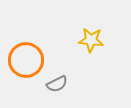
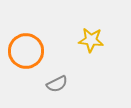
orange circle: moved 9 px up
